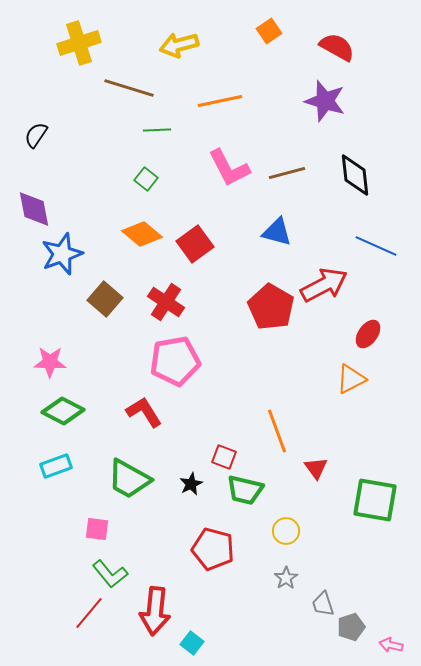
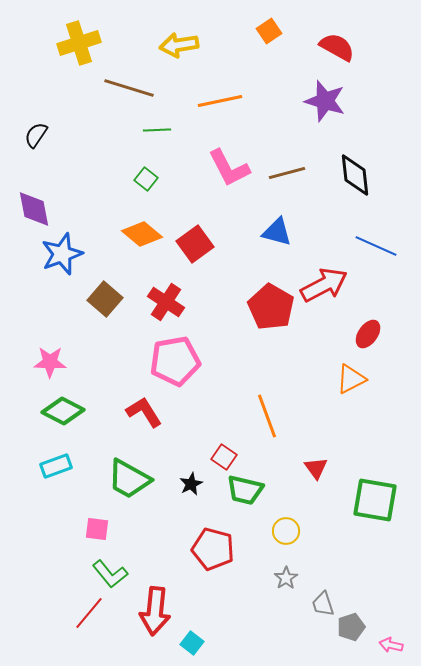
yellow arrow at (179, 45): rotated 6 degrees clockwise
orange line at (277, 431): moved 10 px left, 15 px up
red square at (224, 457): rotated 15 degrees clockwise
